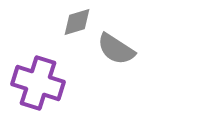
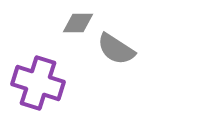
gray diamond: moved 1 px right, 1 px down; rotated 16 degrees clockwise
